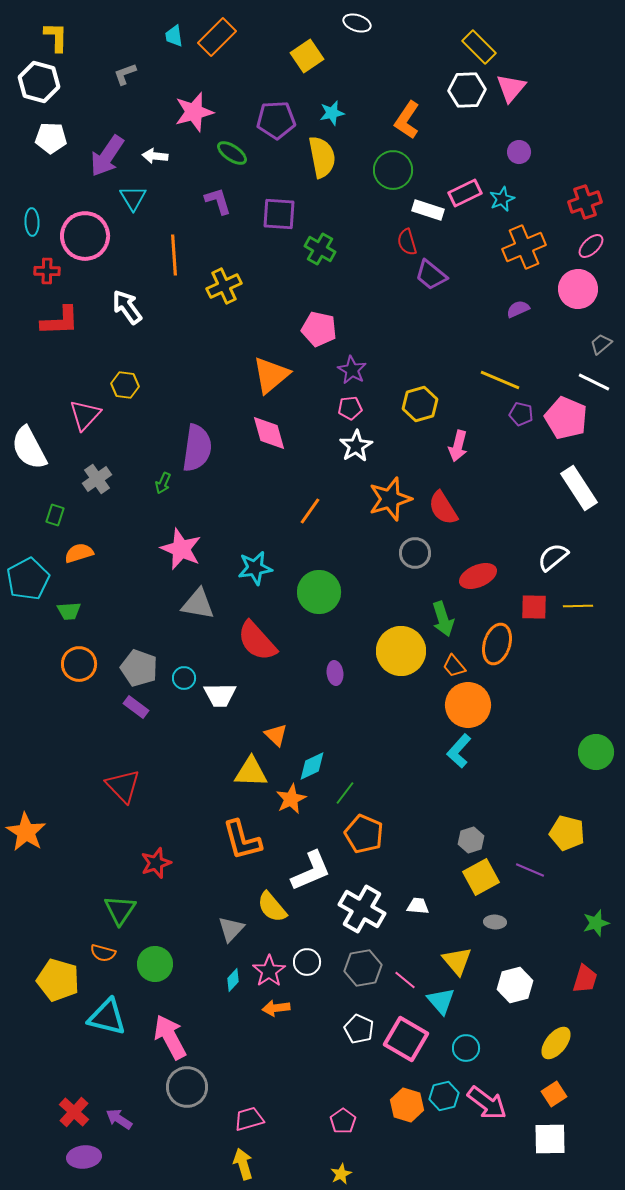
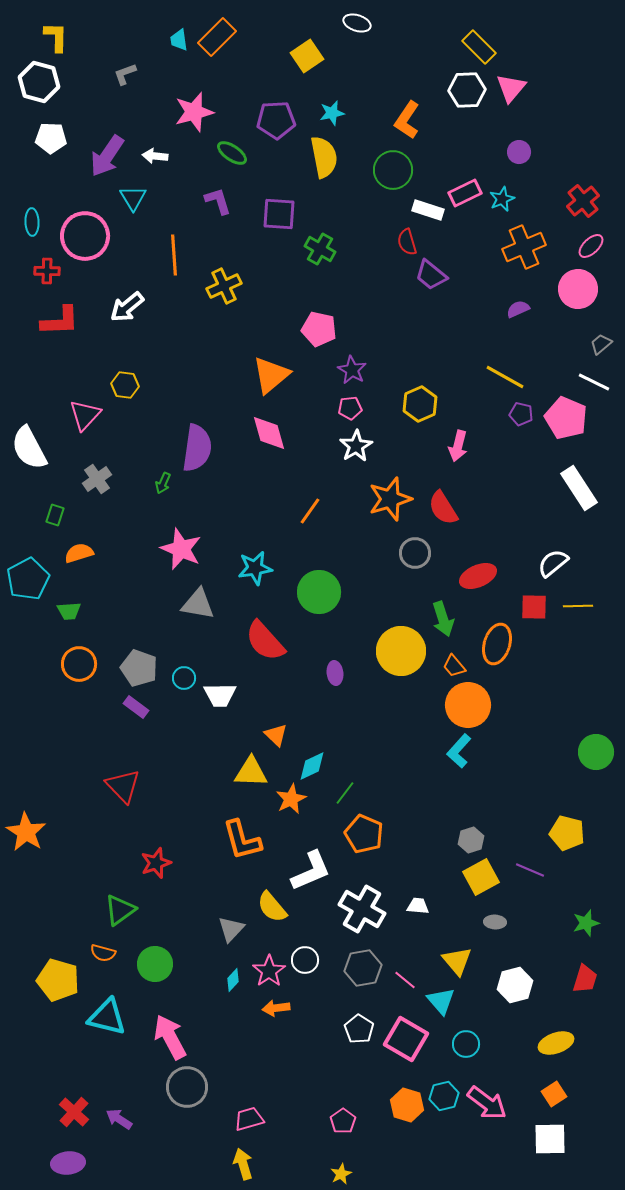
cyan trapezoid at (174, 36): moved 5 px right, 4 px down
yellow semicircle at (322, 157): moved 2 px right
red cross at (585, 202): moved 2 px left, 1 px up; rotated 20 degrees counterclockwise
white arrow at (127, 307): rotated 93 degrees counterclockwise
yellow line at (500, 380): moved 5 px right, 3 px up; rotated 6 degrees clockwise
yellow hexagon at (420, 404): rotated 8 degrees counterclockwise
white semicircle at (553, 557): moved 6 px down
red semicircle at (257, 641): moved 8 px right
green triangle at (120, 910): rotated 20 degrees clockwise
green star at (596, 923): moved 10 px left
white circle at (307, 962): moved 2 px left, 2 px up
white pentagon at (359, 1029): rotated 8 degrees clockwise
yellow ellipse at (556, 1043): rotated 32 degrees clockwise
cyan circle at (466, 1048): moved 4 px up
purple ellipse at (84, 1157): moved 16 px left, 6 px down
